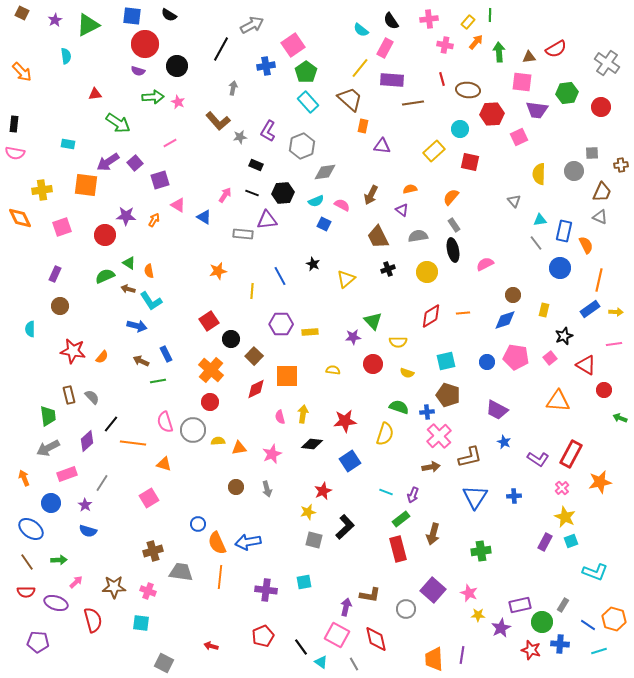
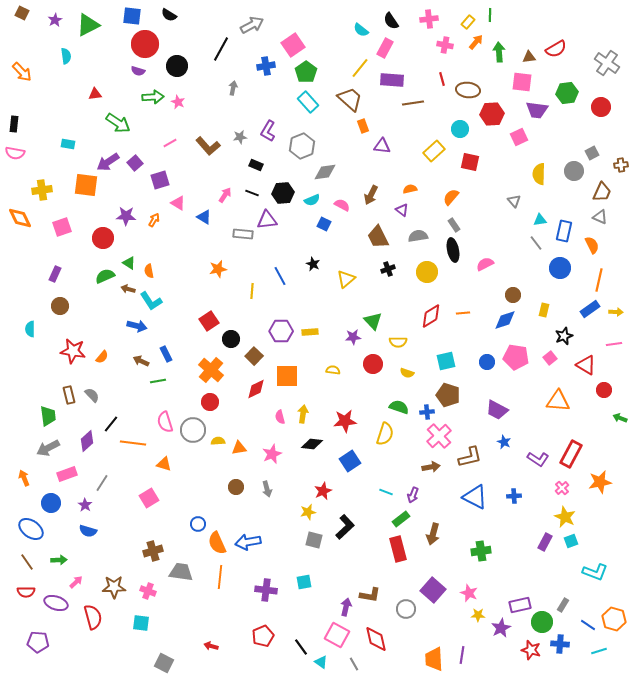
brown L-shape at (218, 121): moved 10 px left, 25 px down
orange rectangle at (363, 126): rotated 32 degrees counterclockwise
gray square at (592, 153): rotated 24 degrees counterclockwise
cyan semicircle at (316, 201): moved 4 px left, 1 px up
pink triangle at (178, 205): moved 2 px up
red circle at (105, 235): moved 2 px left, 3 px down
orange semicircle at (586, 245): moved 6 px right
orange star at (218, 271): moved 2 px up
purple hexagon at (281, 324): moved 7 px down
gray semicircle at (92, 397): moved 2 px up
blue triangle at (475, 497): rotated 36 degrees counterclockwise
red semicircle at (93, 620): moved 3 px up
